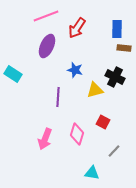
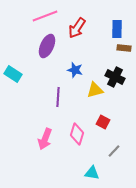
pink line: moved 1 px left
